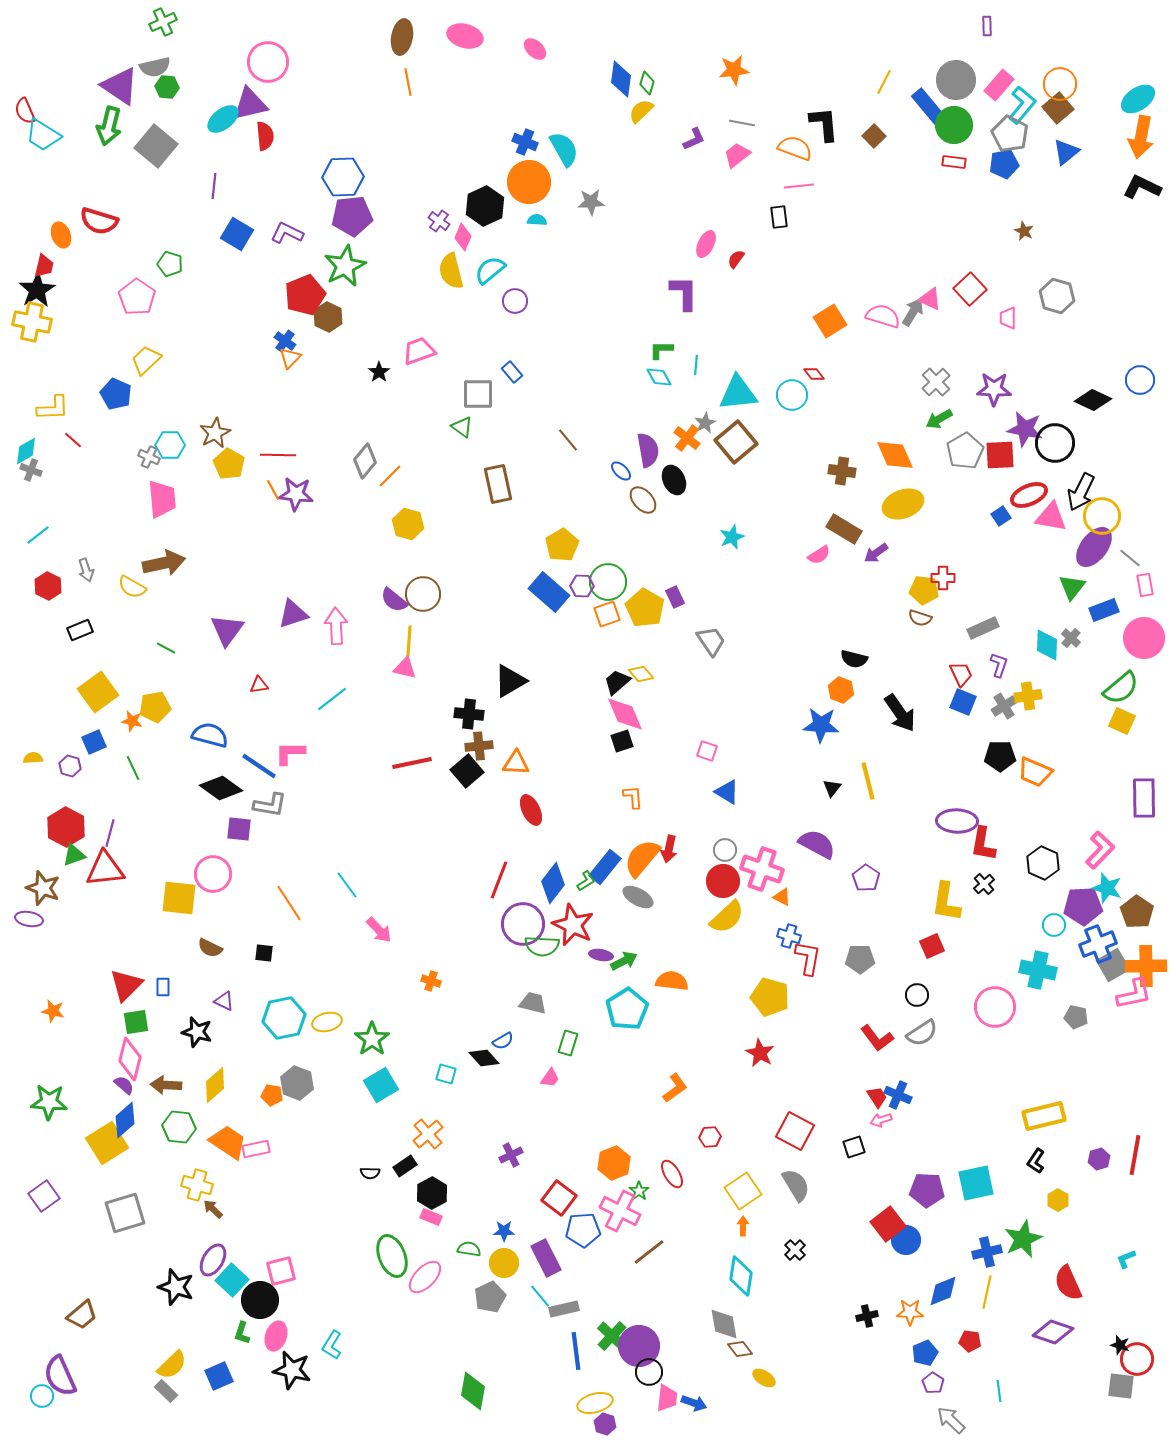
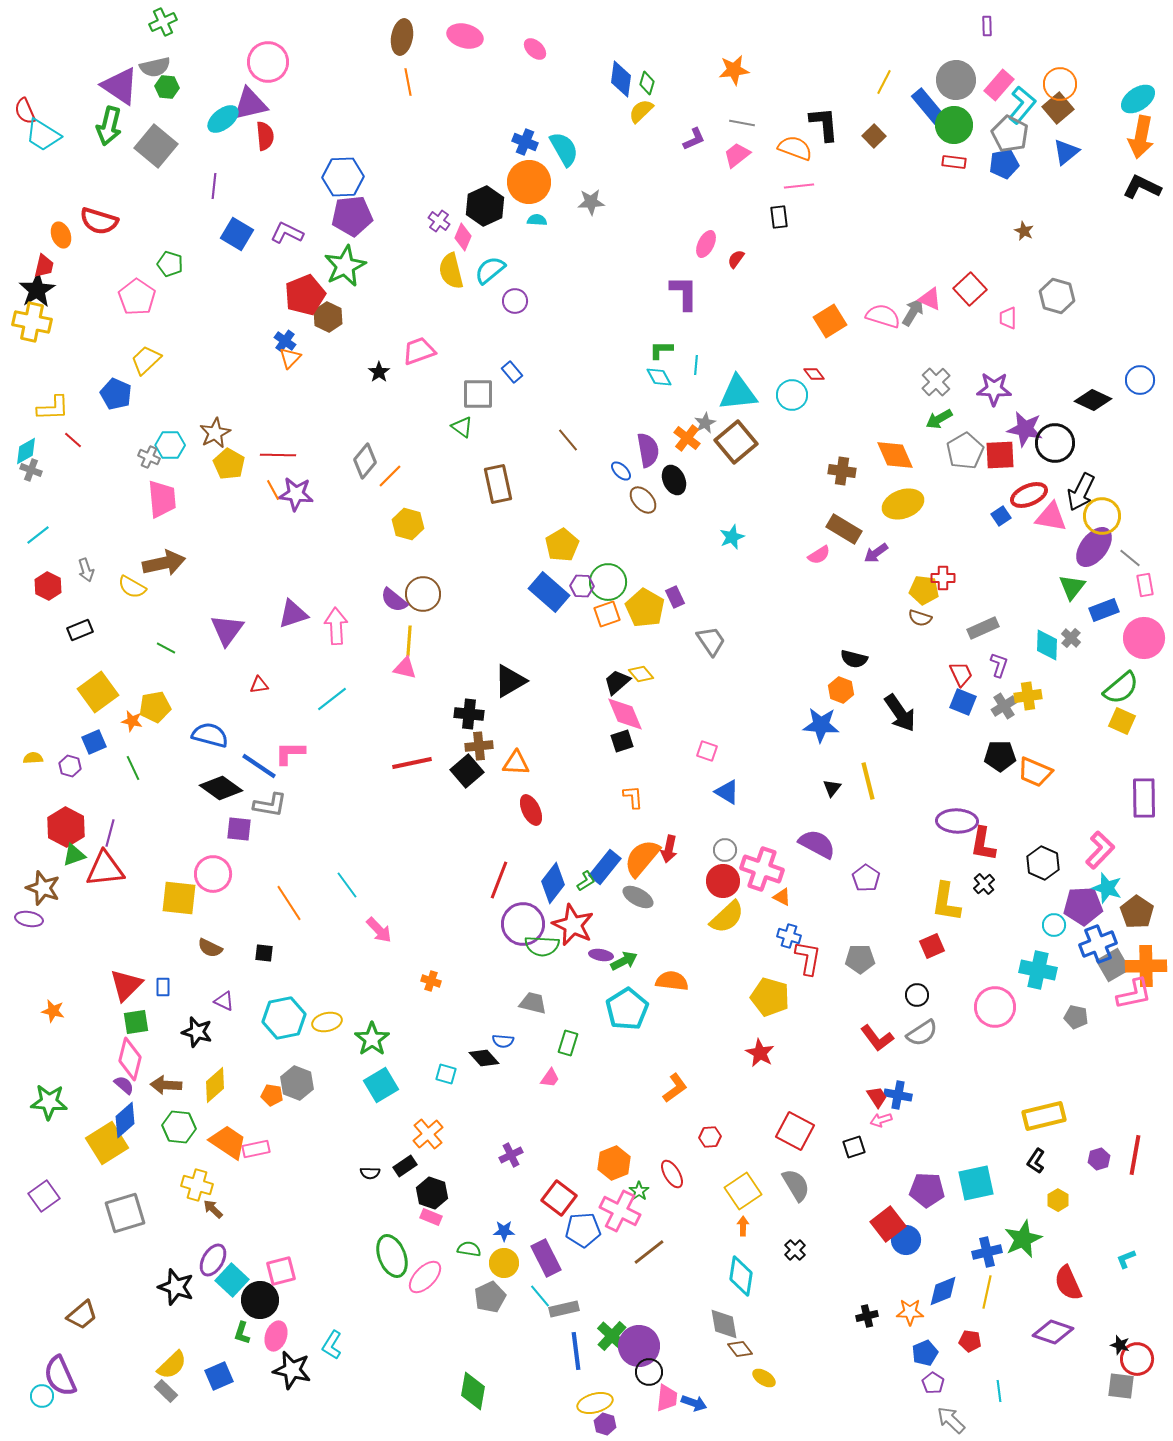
blue semicircle at (503, 1041): rotated 35 degrees clockwise
blue cross at (898, 1095): rotated 12 degrees counterclockwise
black hexagon at (432, 1193): rotated 12 degrees counterclockwise
